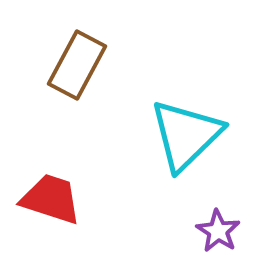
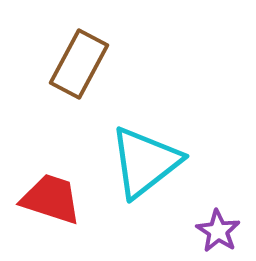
brown rectangle: moved 2 px right, 1 px up
cyan triangle: moved 41 px left, 27 px down; rotated 6 degrees clockwise
